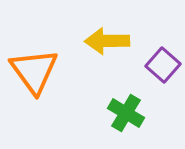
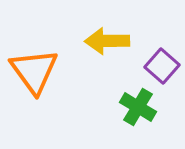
purple square: moved 1 px left, 1 px down
green cross: moved 12 px right, 6 px up
